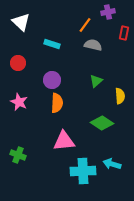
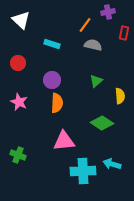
white triangle: moved 2 px up
